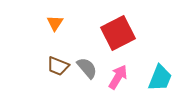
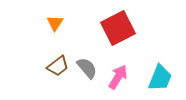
red square: moved 5 px up
brown trapezoid: rotated 60 degrees counterclockwise
